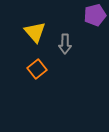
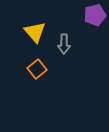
gray arrow: moved 1 px left
